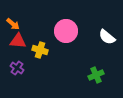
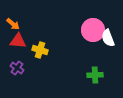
pink circle: moved 27 px right, 1 px up
white semicircle: moved 1 px right, 1 px down; rotated 30 degrees clockwise
green cross: moved 1 px left; rotated 21 degrees clockwise
